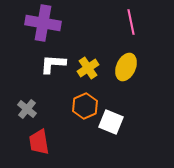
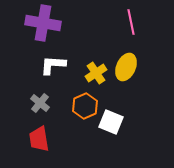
white L-shape: moved 1 px down
yellow cross: moved 8 px right, 5 px down
gray cross: moved 13 px right, 6 px up
red trapezoid: moved 3 px up
